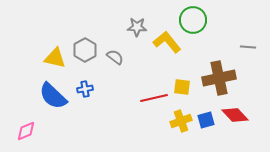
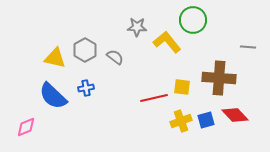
brown cross: rotated 16 degrees clockwise
blue cross: moved 1 px right, 1 px up
pink diamond: moved 4 px up
